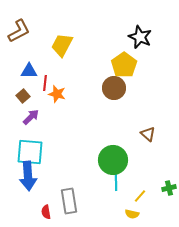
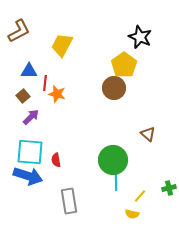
blue arrow: rotated 68 degrees counterclockwise
red semicircle: moved 10 px right, 52 px up
